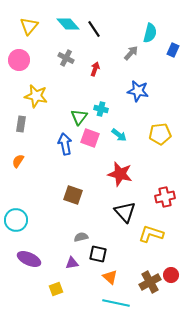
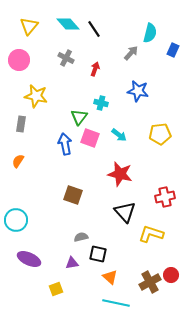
cyan cross: moved 6 px up
